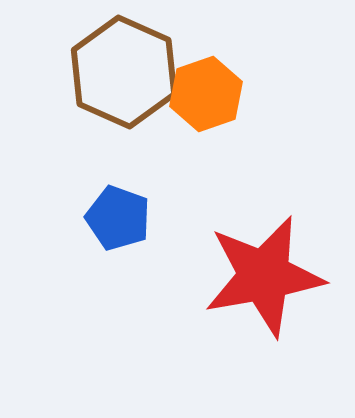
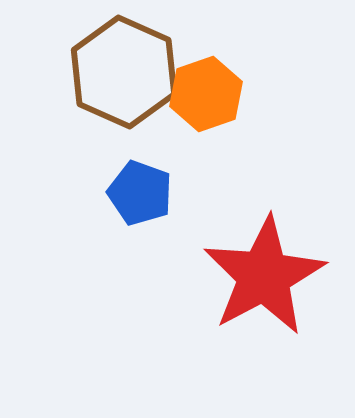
blue pentagon: moved 22 px right, 25 px up
red star: rotated 18 degrees counterclockwise
